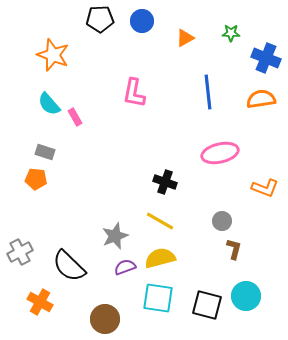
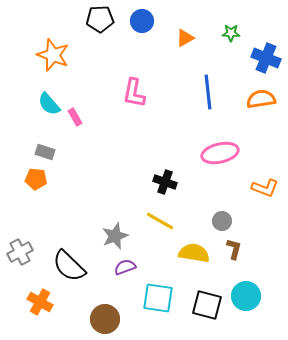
yellow semicircle: moved 34 px right, 5 px up; rotated 24 degrees clockwise
